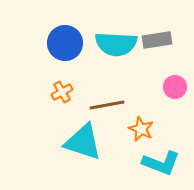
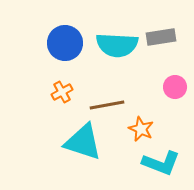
gray rectangle: moved 4 px right, 3 px up
cyan semicircle: moved 1 px right, 1 px down
